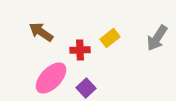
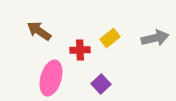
brown arrow: moved 2 px left, 1 px up
gray arrow: moved 2 px left; rotated 136 degrees counterclockwise
pink ellipse: rotated 28 degrees counterclockwise
purple square: moved 15 px right, 4 px up
